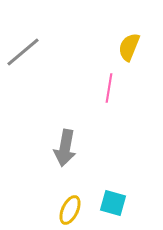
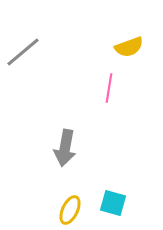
yellow semicircle: rotated 132 degrees counterclockwise
